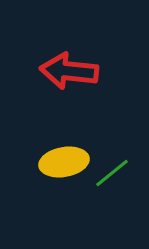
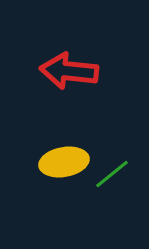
green line: moved 1 px down
